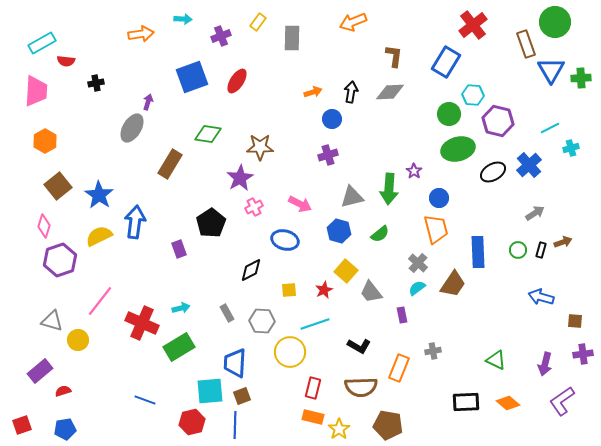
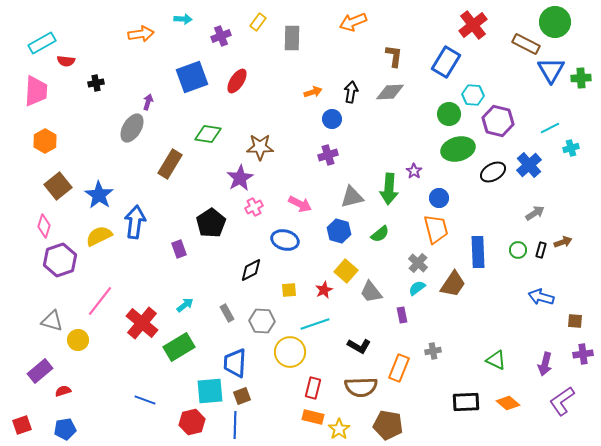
brown rectangle at (526, 44): rotated 44 degrees counterclockwise
cyan arrow at (181, 308): moved 4 px right, 3 px up; rotated 24 degrees counterclockwise
red cross at (142, 323): rotated 16 degrees clockwise
